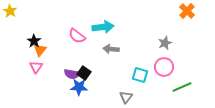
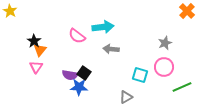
purple semicircle: moved 2 px left, 1 px down
gray triangle: rotated 24 degrees clockwise
